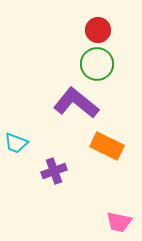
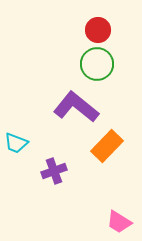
purple L-shape: moved 4 px down
orange rectangle: rotated 72 degrees counterclockwise
pink trapezoid: rotated 20 degrees clockwise
